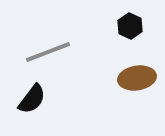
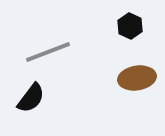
black semicircle: moved 1 px left, 1 px up
